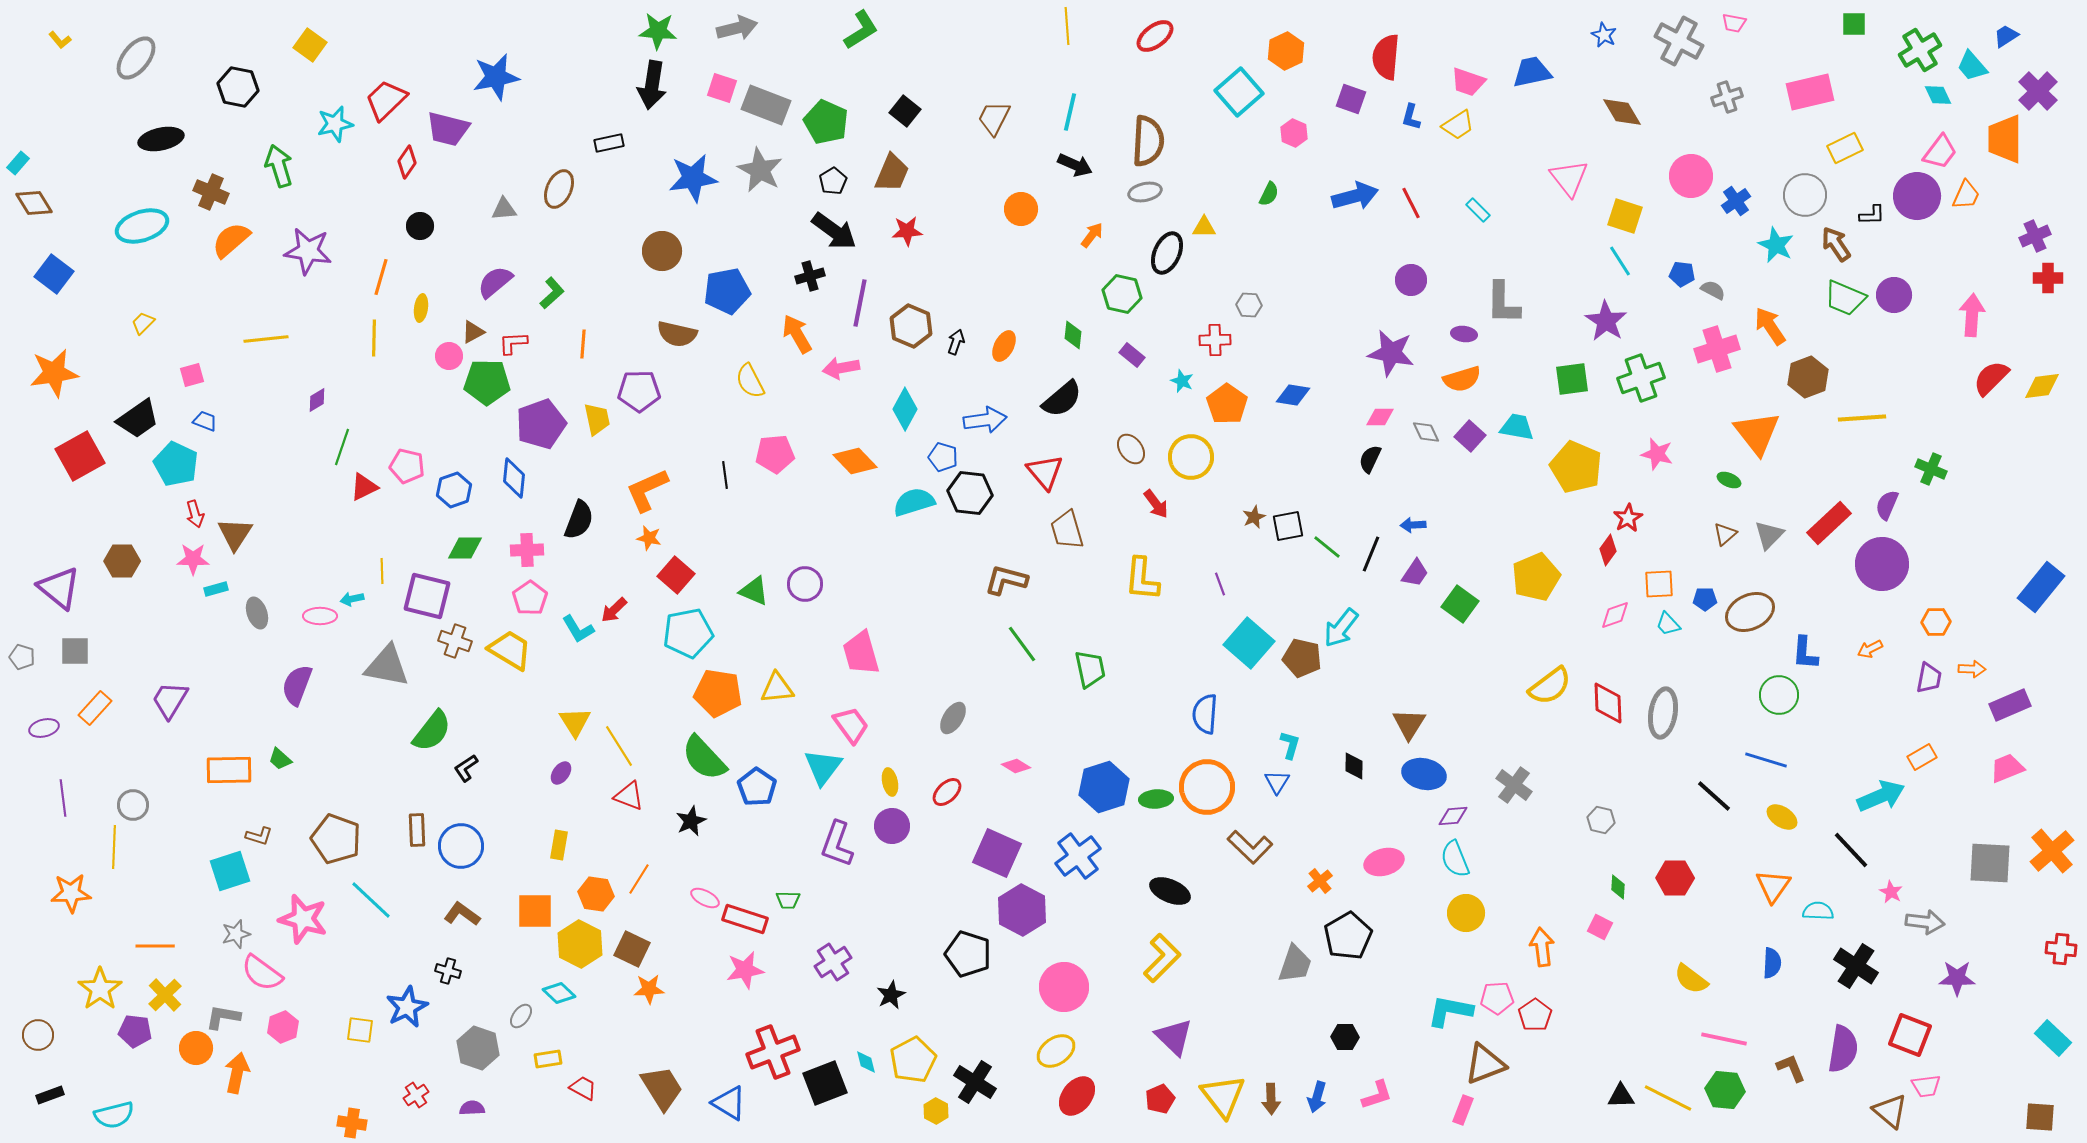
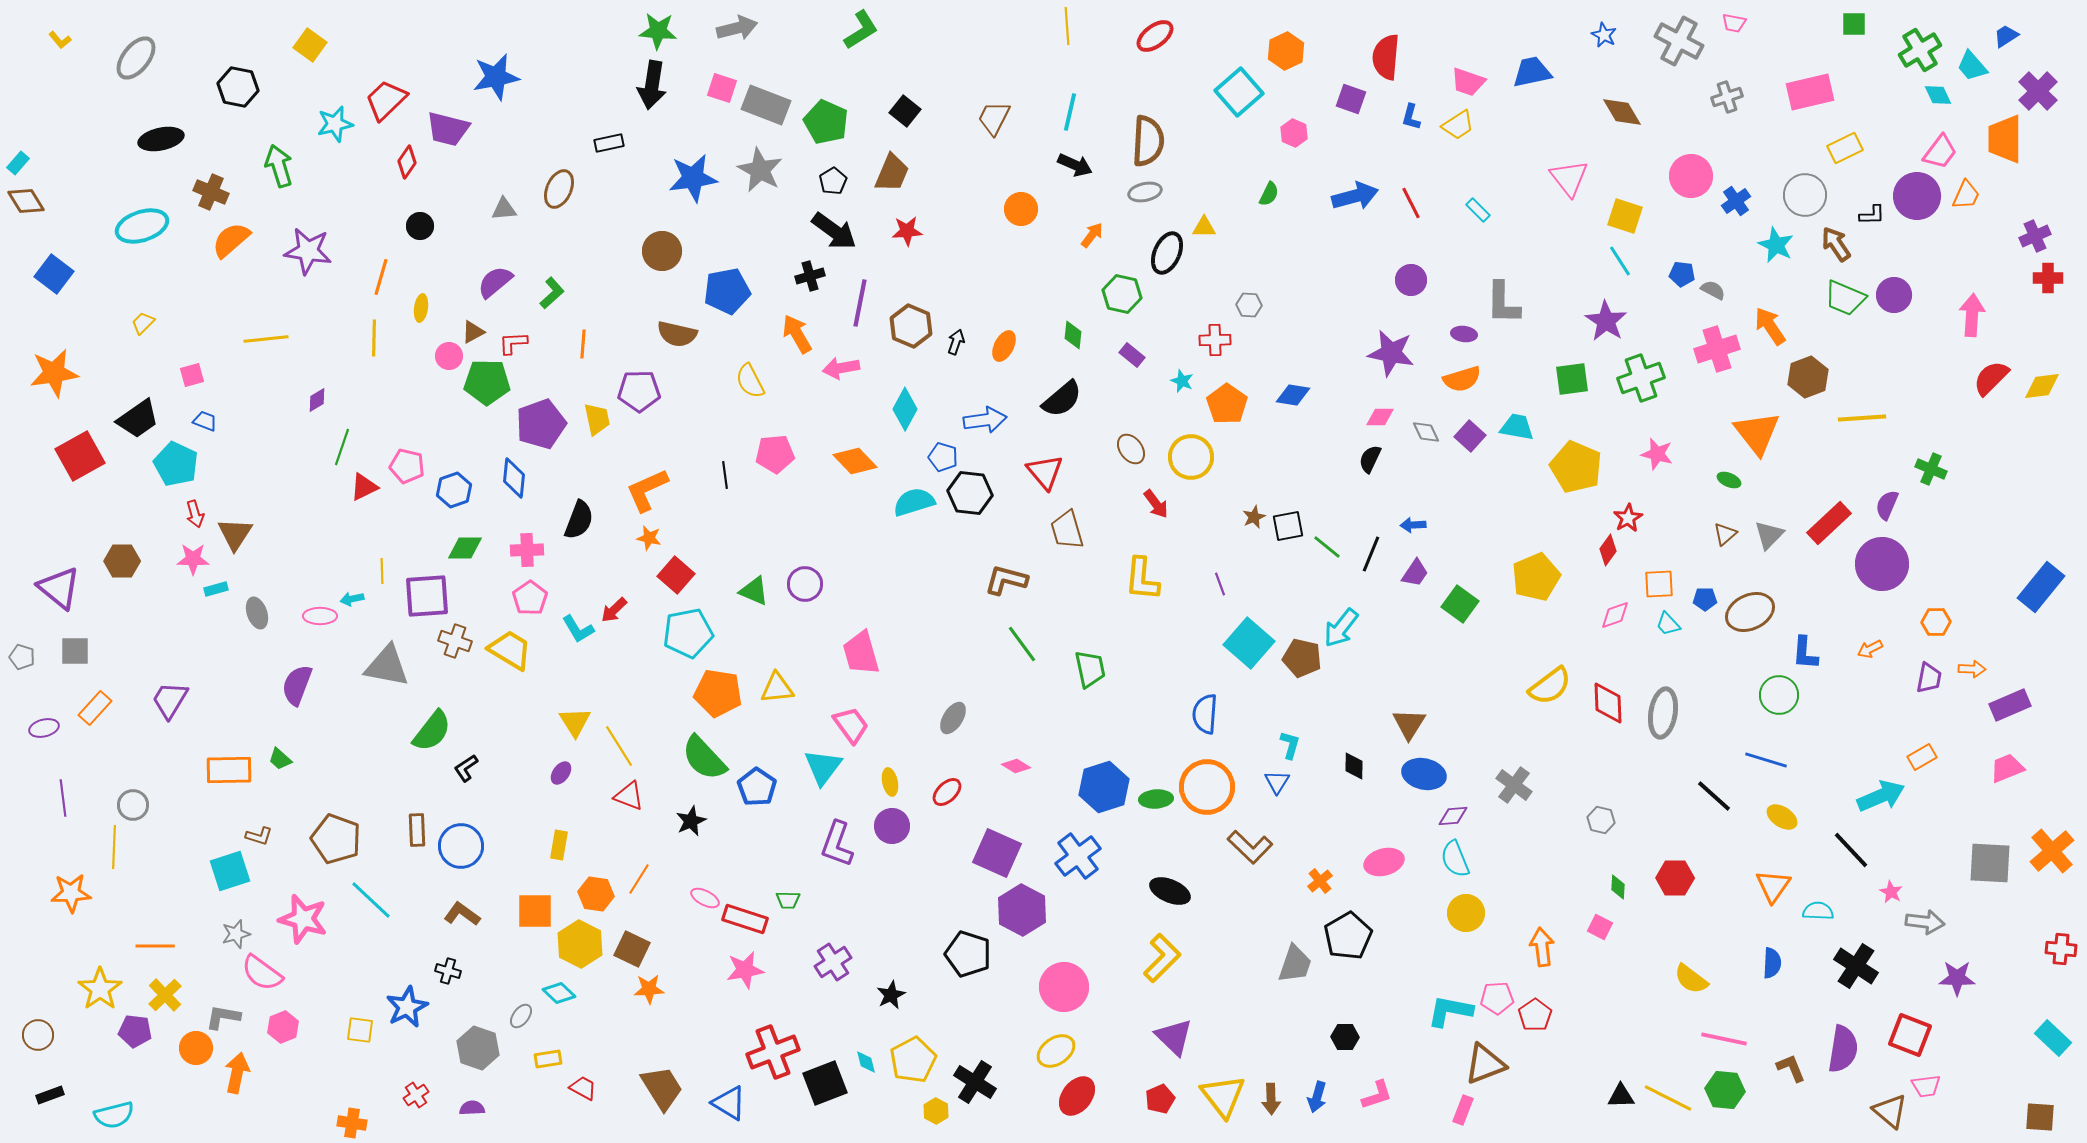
brown diamond at (34, 203): moved 8 px left, 2 px up
purple square at (427, 596): rotated 18 degrees counterclockwise
